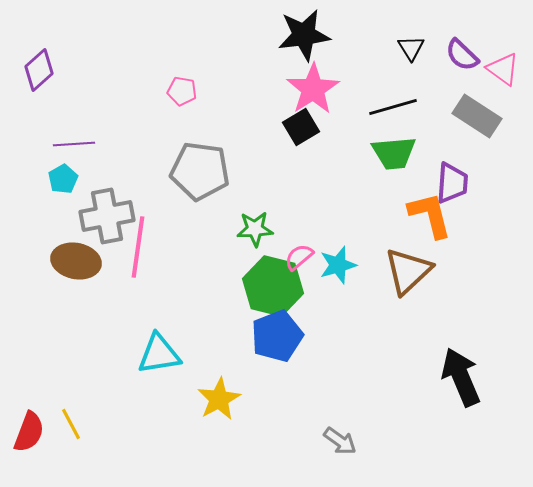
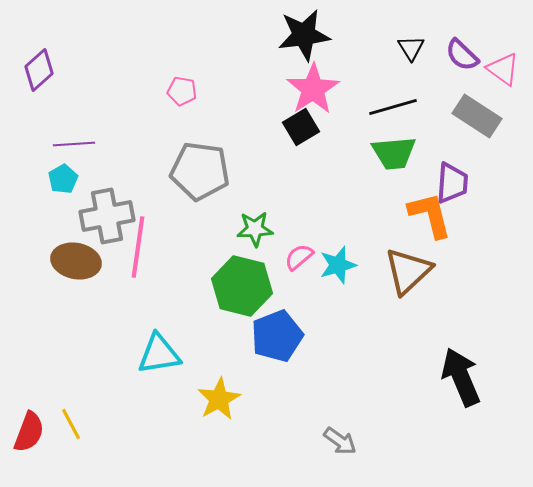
green hexagon: moved 31 px left
